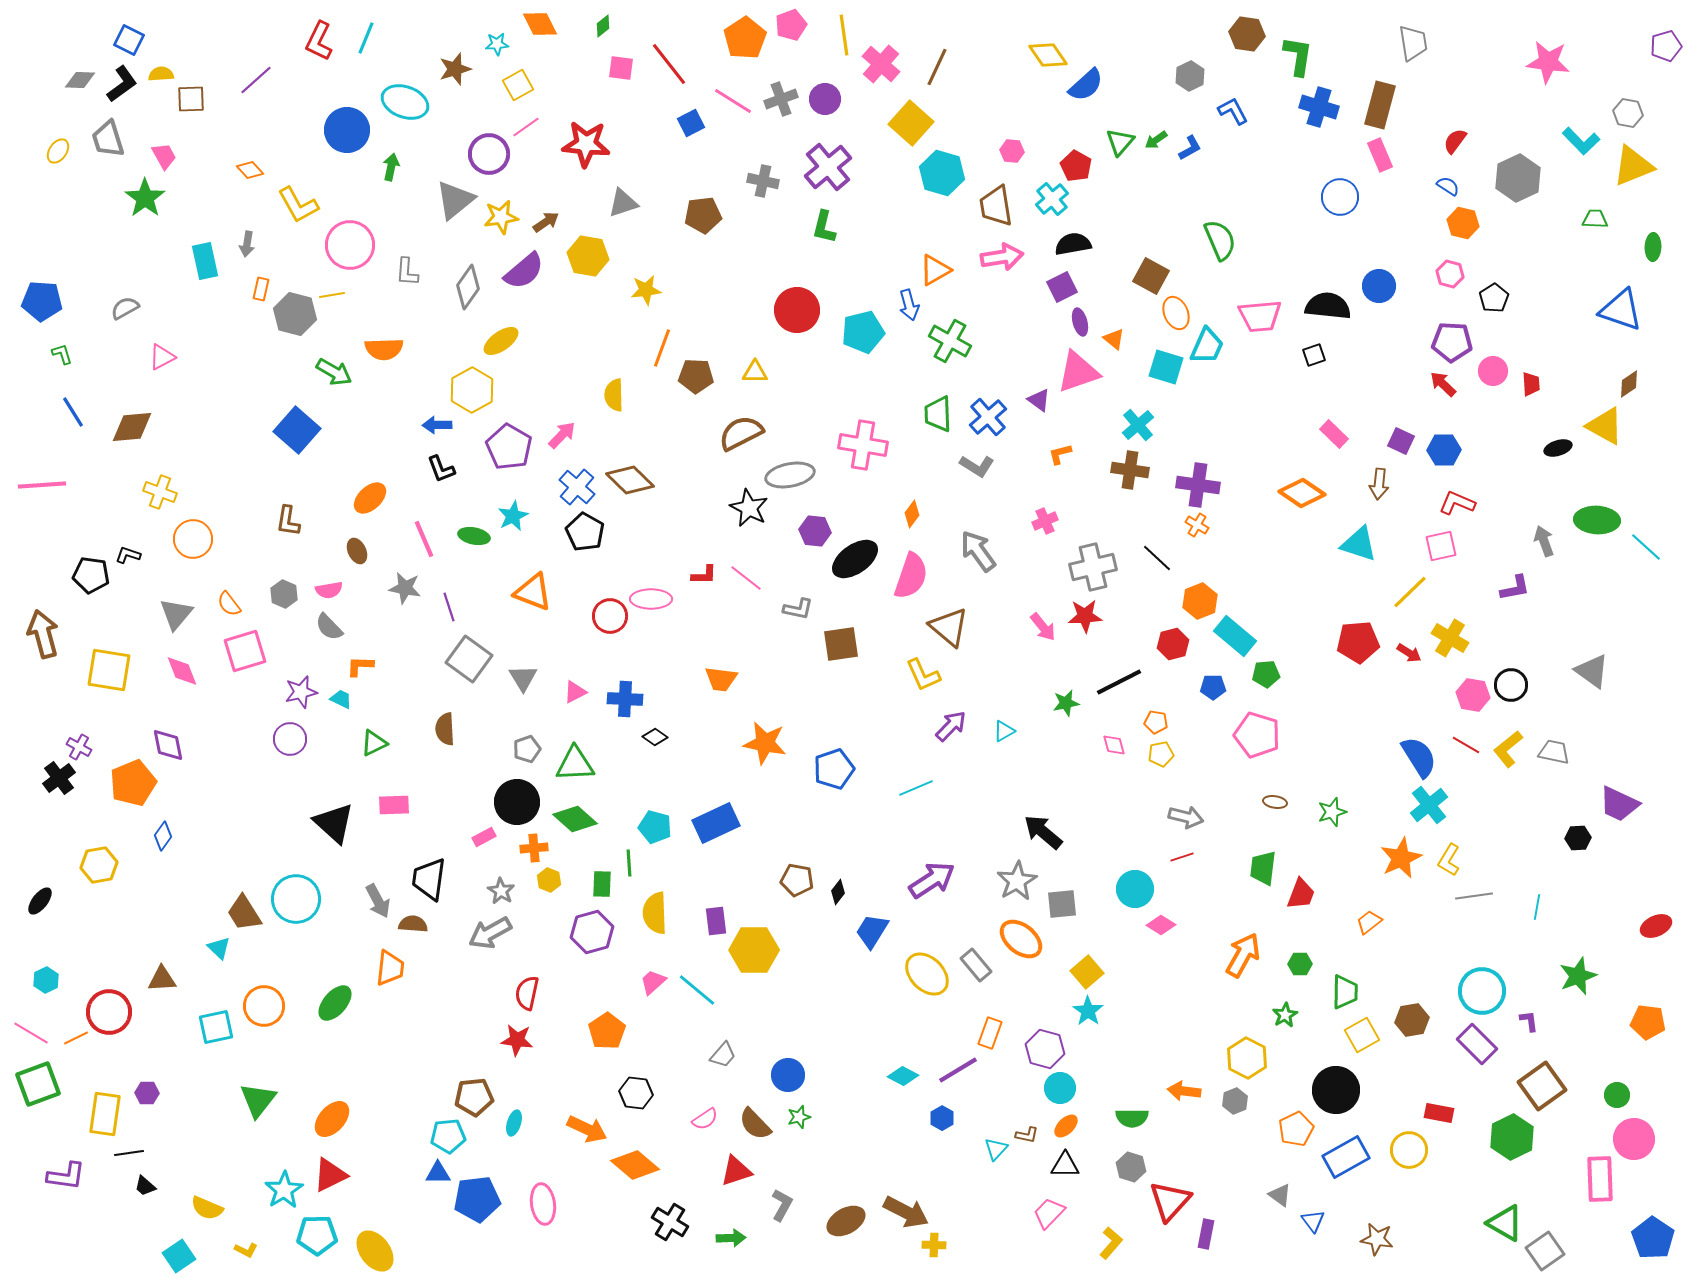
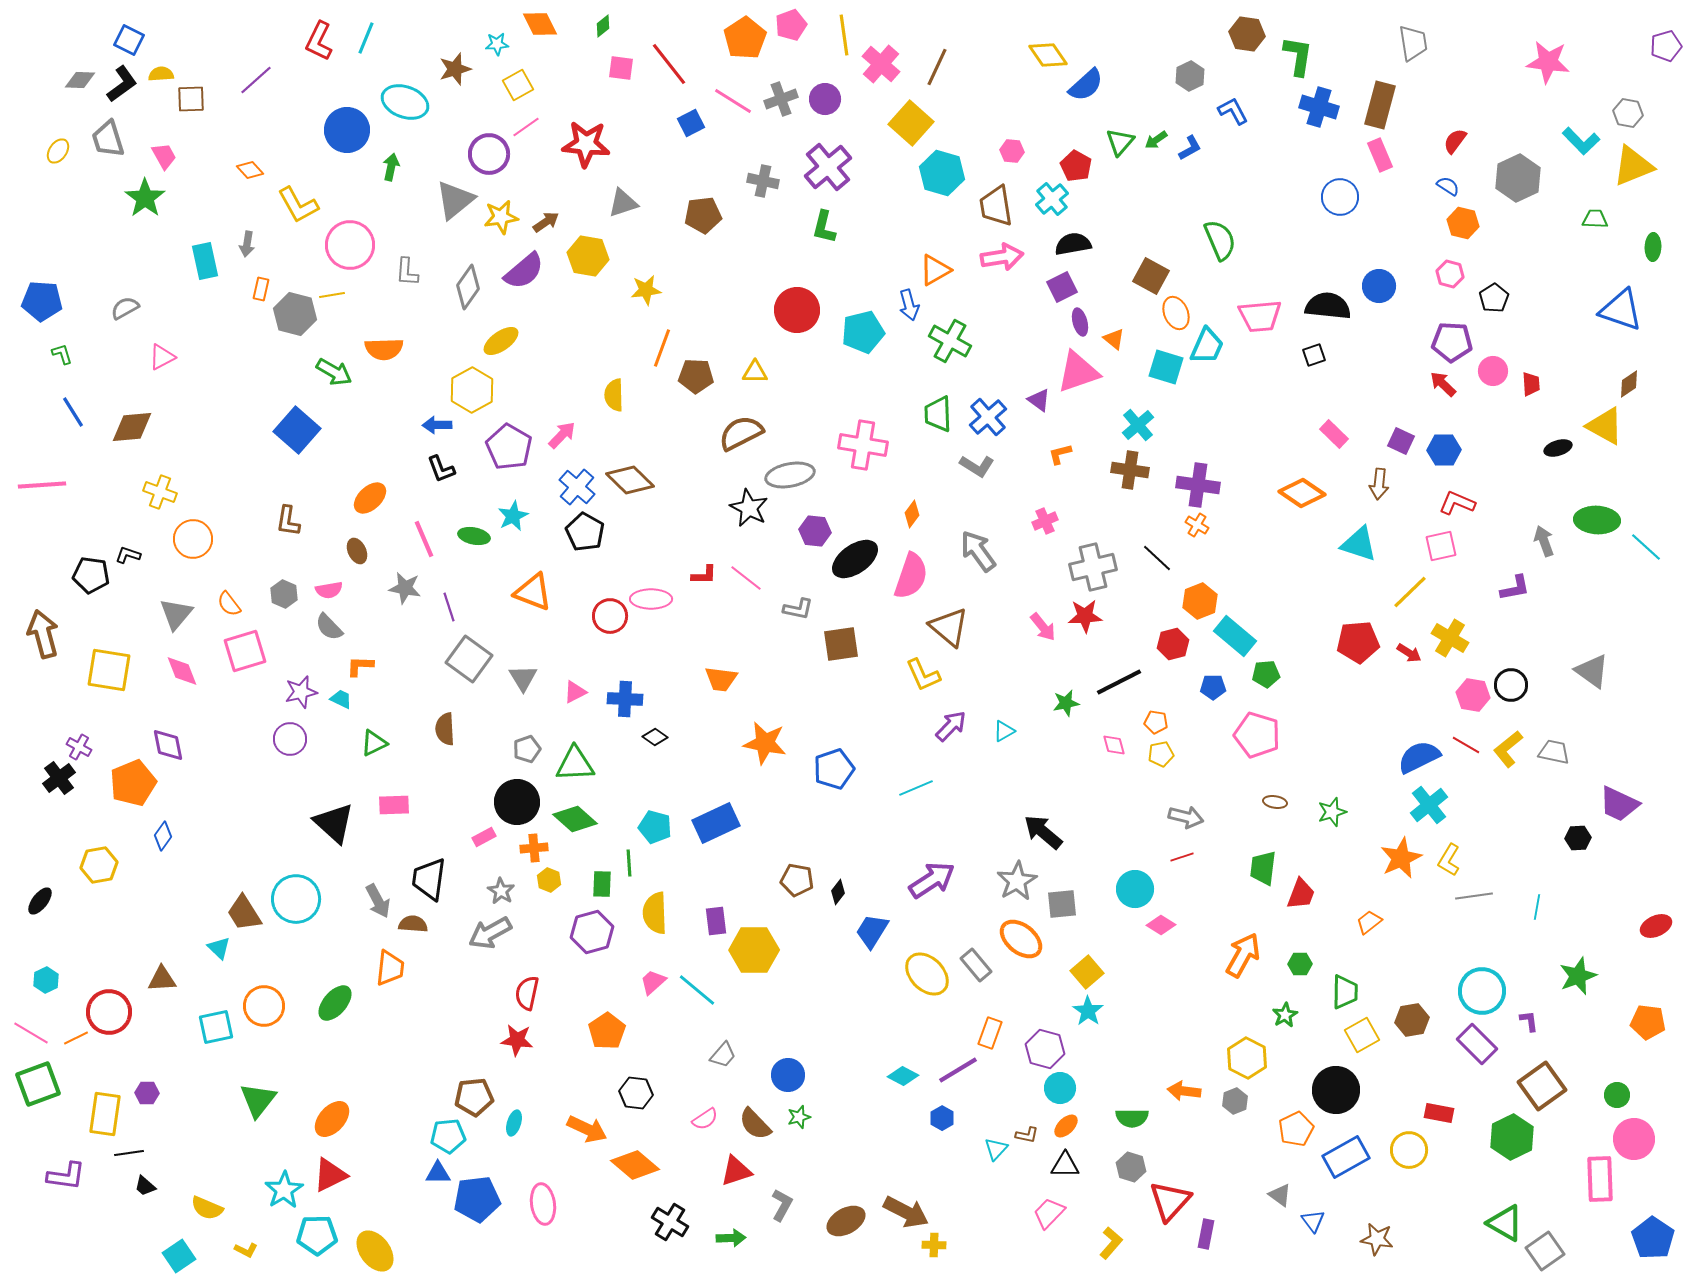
blue semicircle at (1419, 757): rotated 84 degrees counterclockwise
